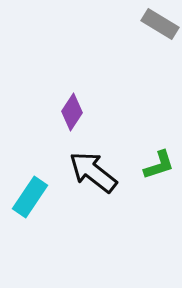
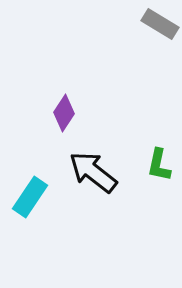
purple diamond: moved 8 px left, 1 px down
green L-shape: rotated 120 degrees clockwise
